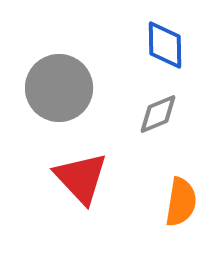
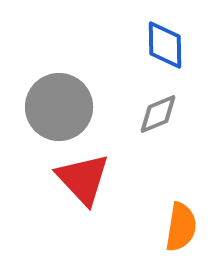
gray circle: moved 19 px down
red triangle: moved 2 px right, 1 px down
orange semicircle: moved 25 px down
